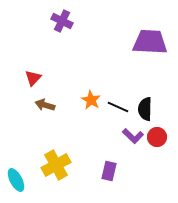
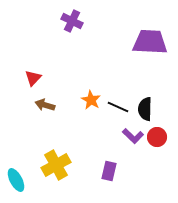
purple cross: moved 10 px right
